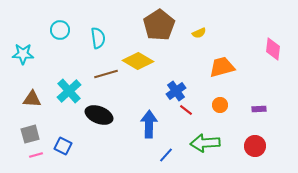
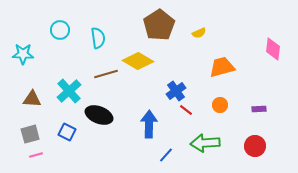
blue square: moved 4 px right, 14 px up
